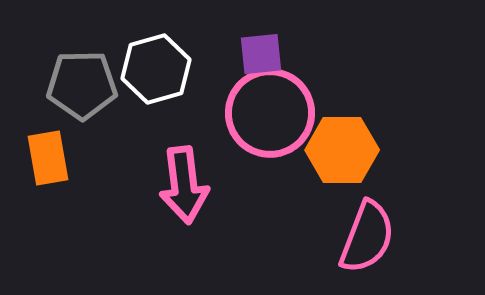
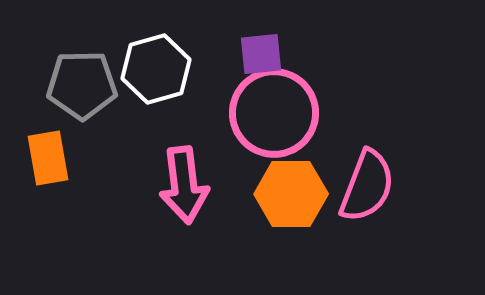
pink circle: moved 4 px right
orange hexagon: moved 51 px left, 44 px down
pink semicircle: moved 51 px up
